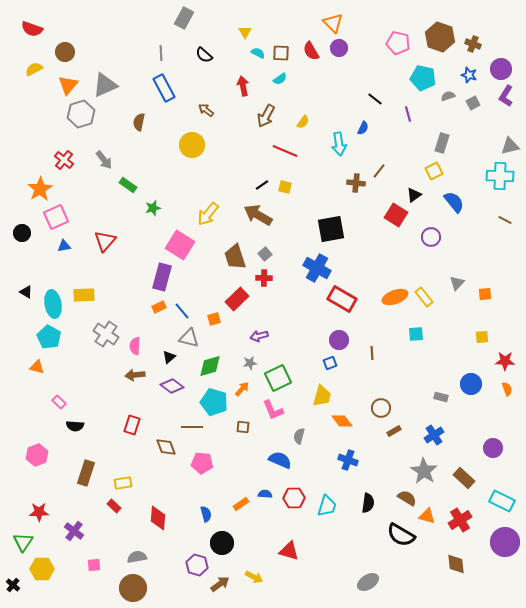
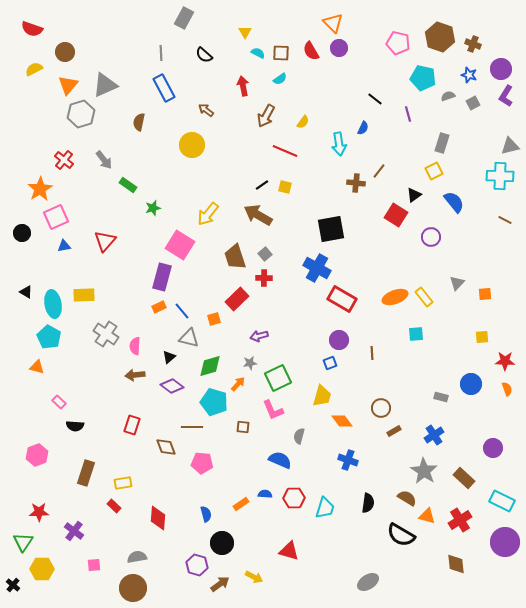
orange arrow at (242, 389): moved 4 px left, 5 px up
cyan trapezoid at (327, 506): moved 2 px left, 2 px down
